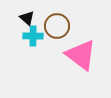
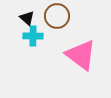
brown circle: moved 10 px up
